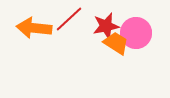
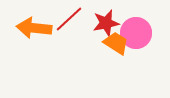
red star: moved 3 px up
